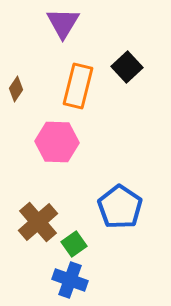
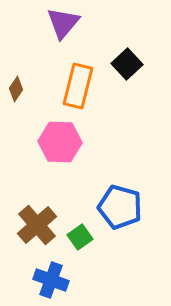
purple triangle: rotated 9 degrees clockwise
black square: moved 3 px up
pink hexagon: moved 3 px right
blue pentagon: rotated 18 degrees counterclockwise
brown cross: moved 1 px left, 3 px down
green square: moved 6 px right, 7 px up
blue cross: moved 19 px left
